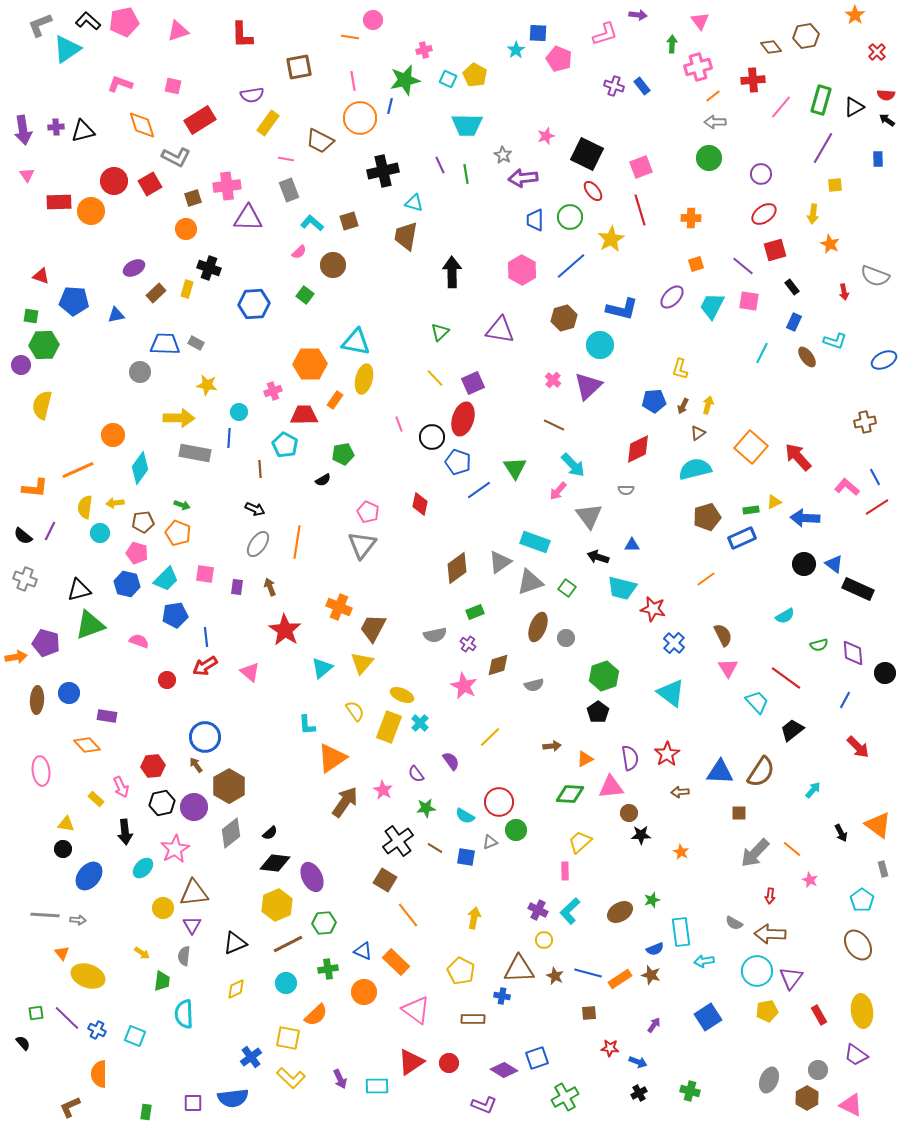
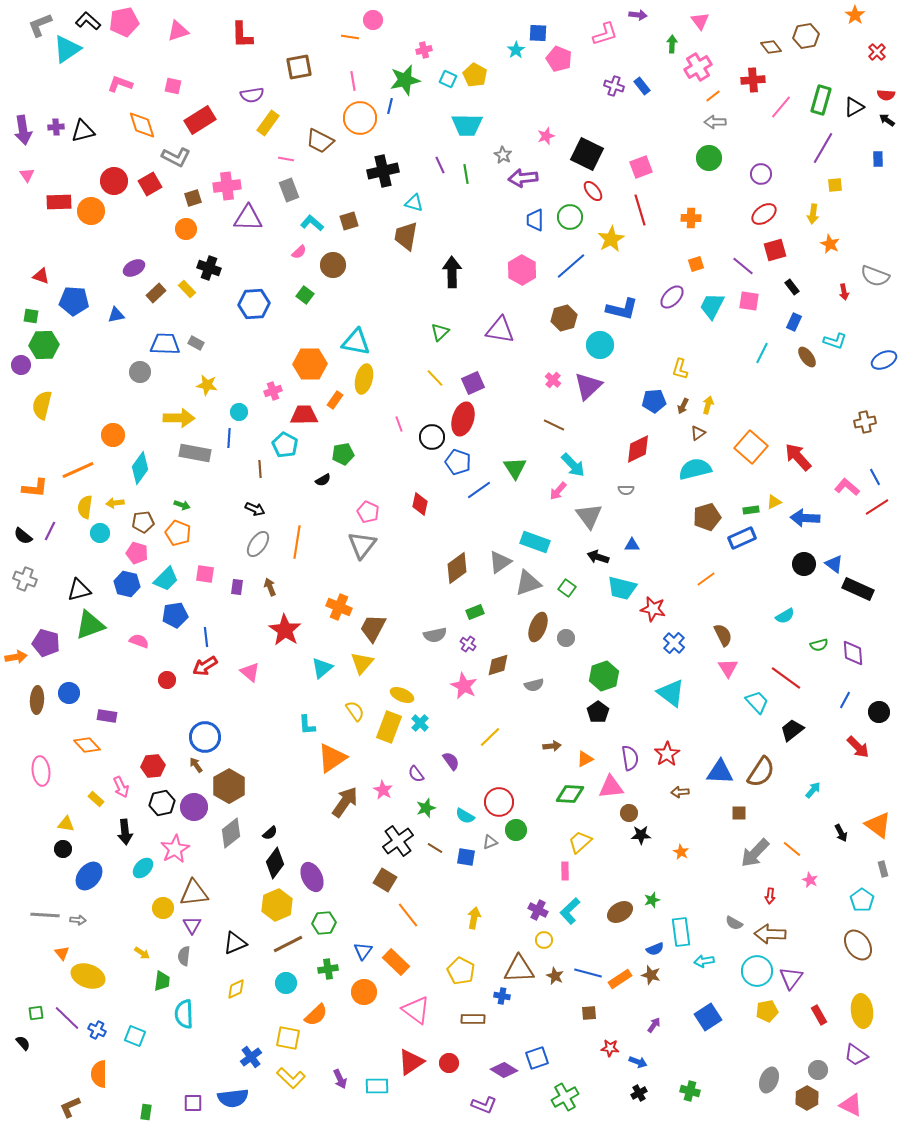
pink cross at (698, 67): rotated 16 degrees counterclockwise
yellow rectangle at (187, 289): rotated 60 degrees counterclockwise
gray triangle at (530, 582): moved 2 px left, 1 px down
black circle at (885, 673): moved 6 px left, 39 px down
green star at (426, 808): rotated 12 degrees counterclockwise
black diamond at (275, 863): rotated 60 degrees counterclockwise
blue triangle at (363, 951): rotated 42 degrees clockwise
